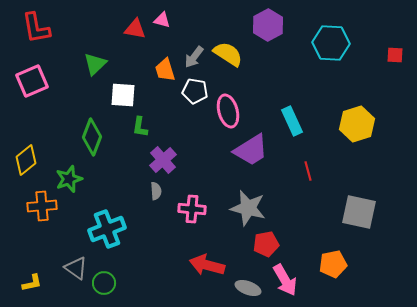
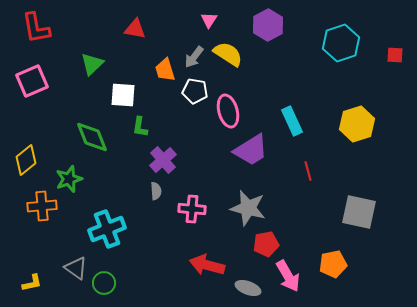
pink triangle: moved 47 px right; rotated 48 degrees clockwise
cyan hexagon: moved 10 px right; rotated 21 degrees counterclockwise
green triangle: moved 3 px left
green diamond: rotated 42 degrees counterclockwise
pink arrow: moved 3 px right, 4 px up
